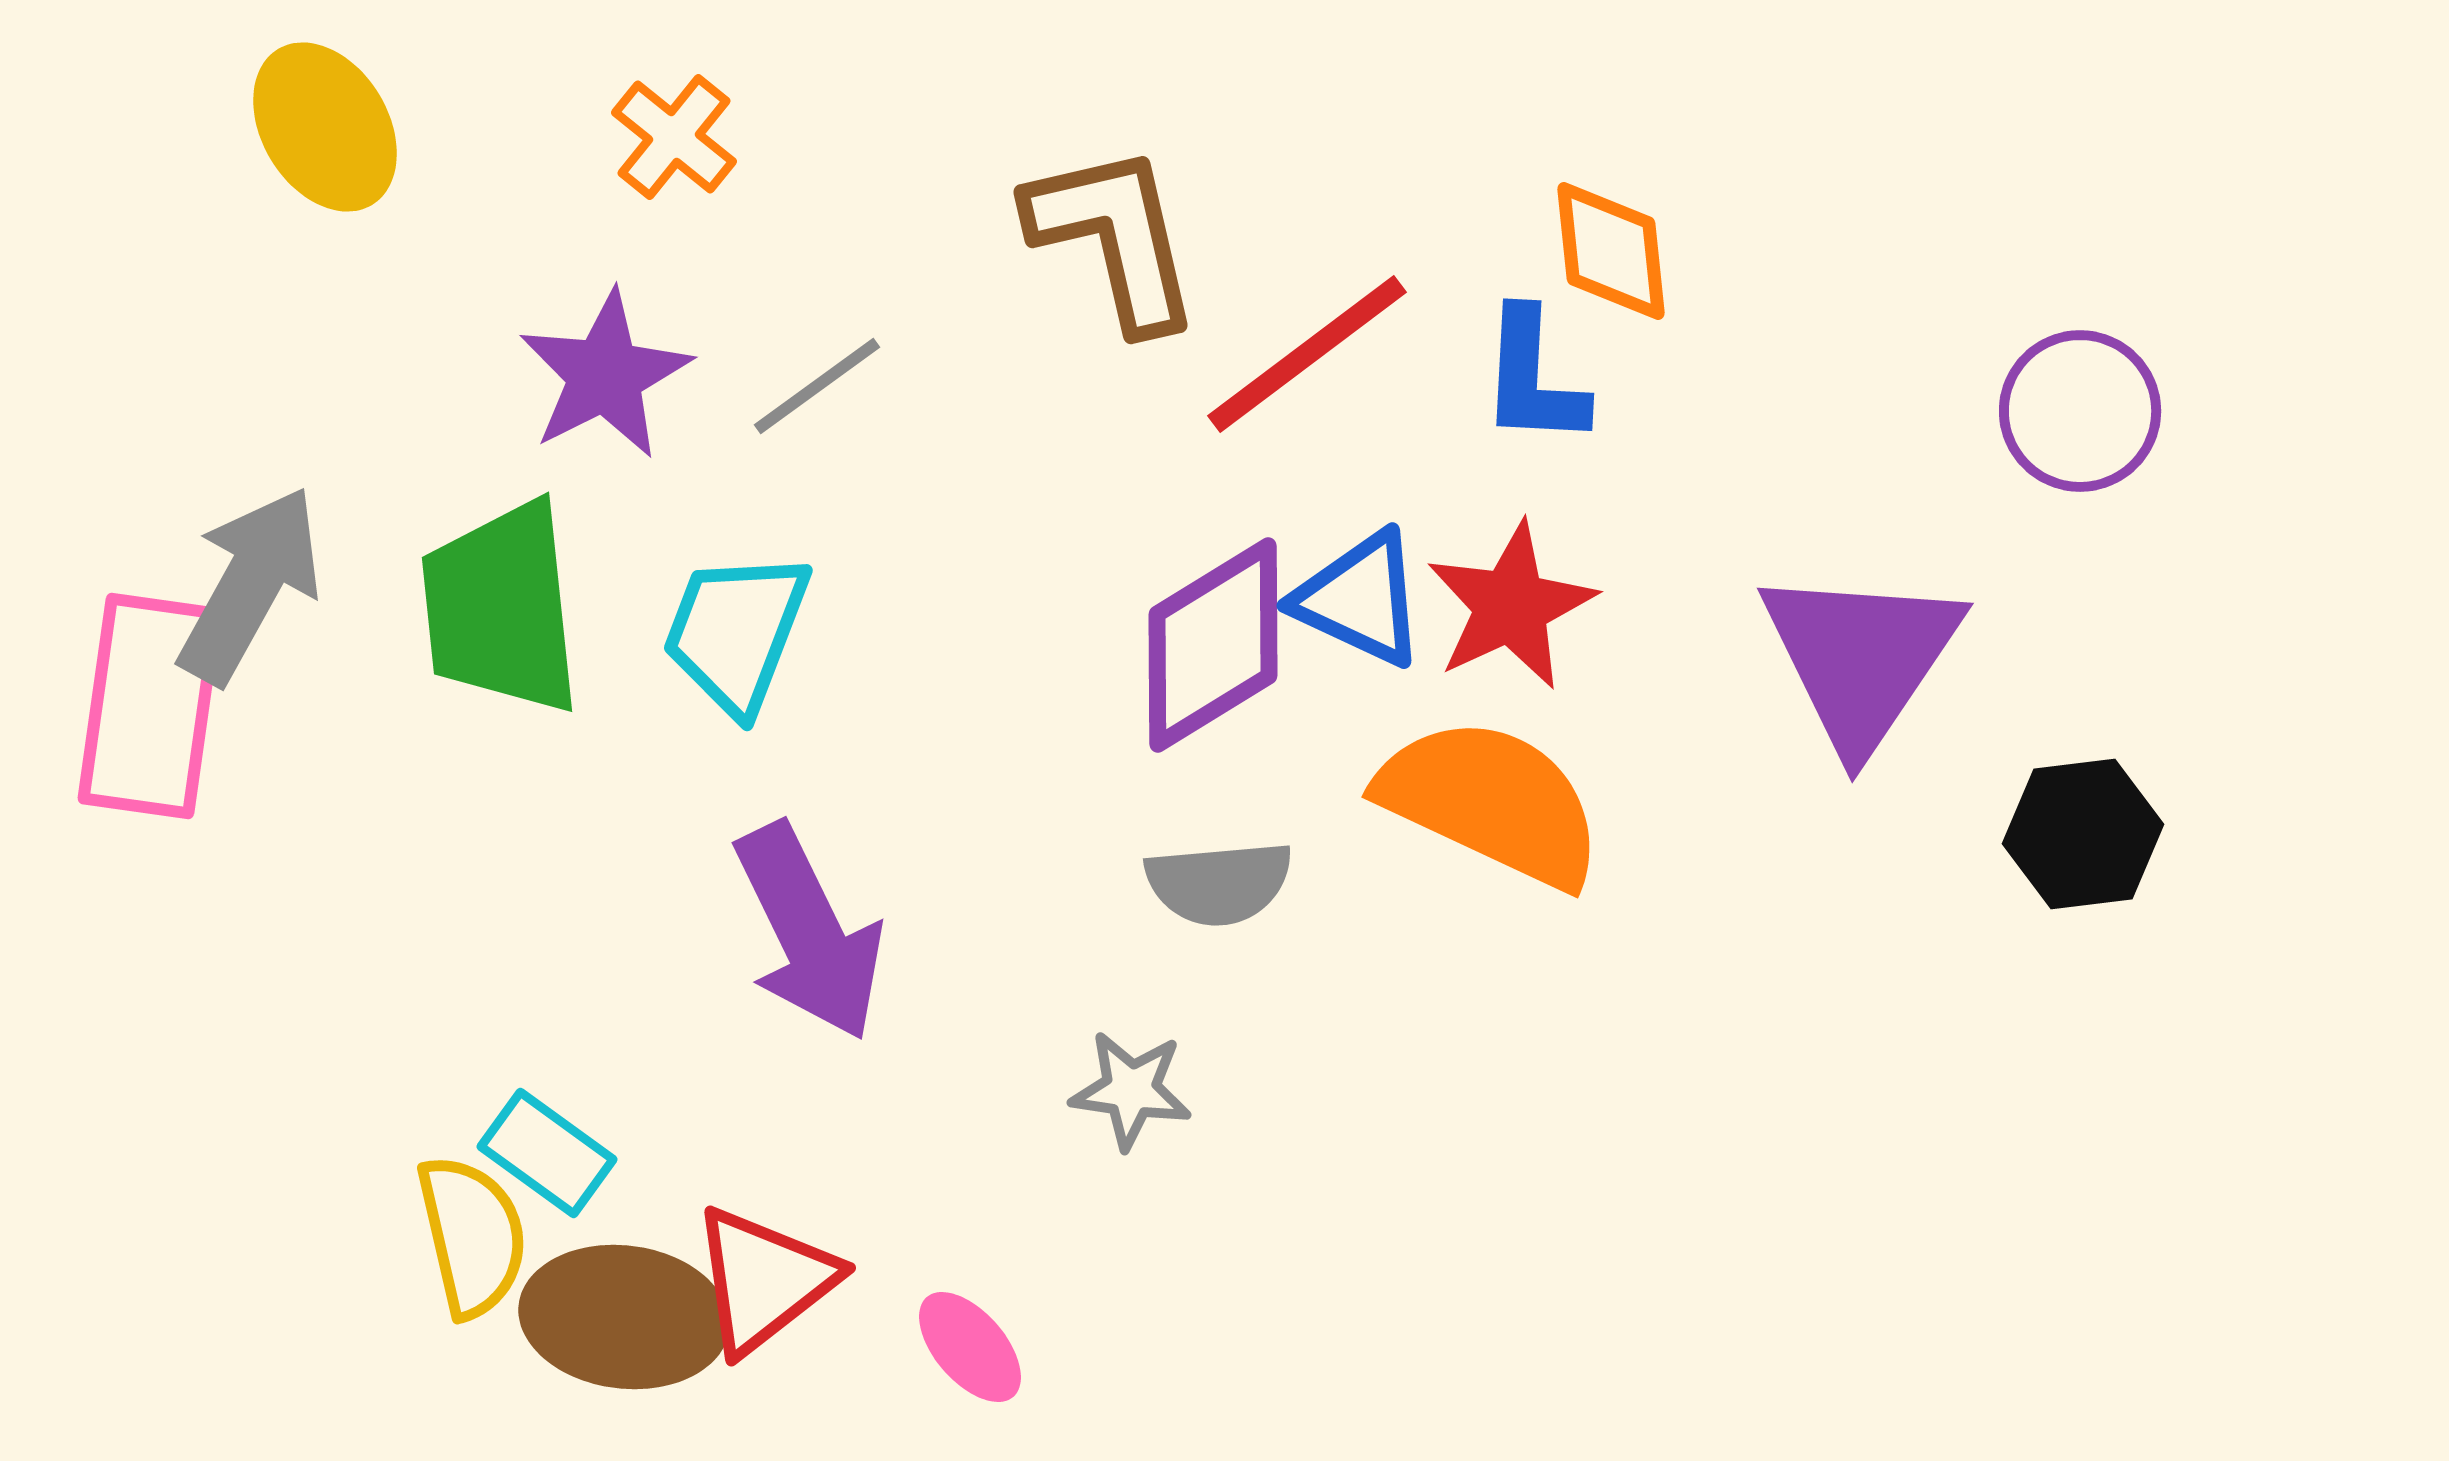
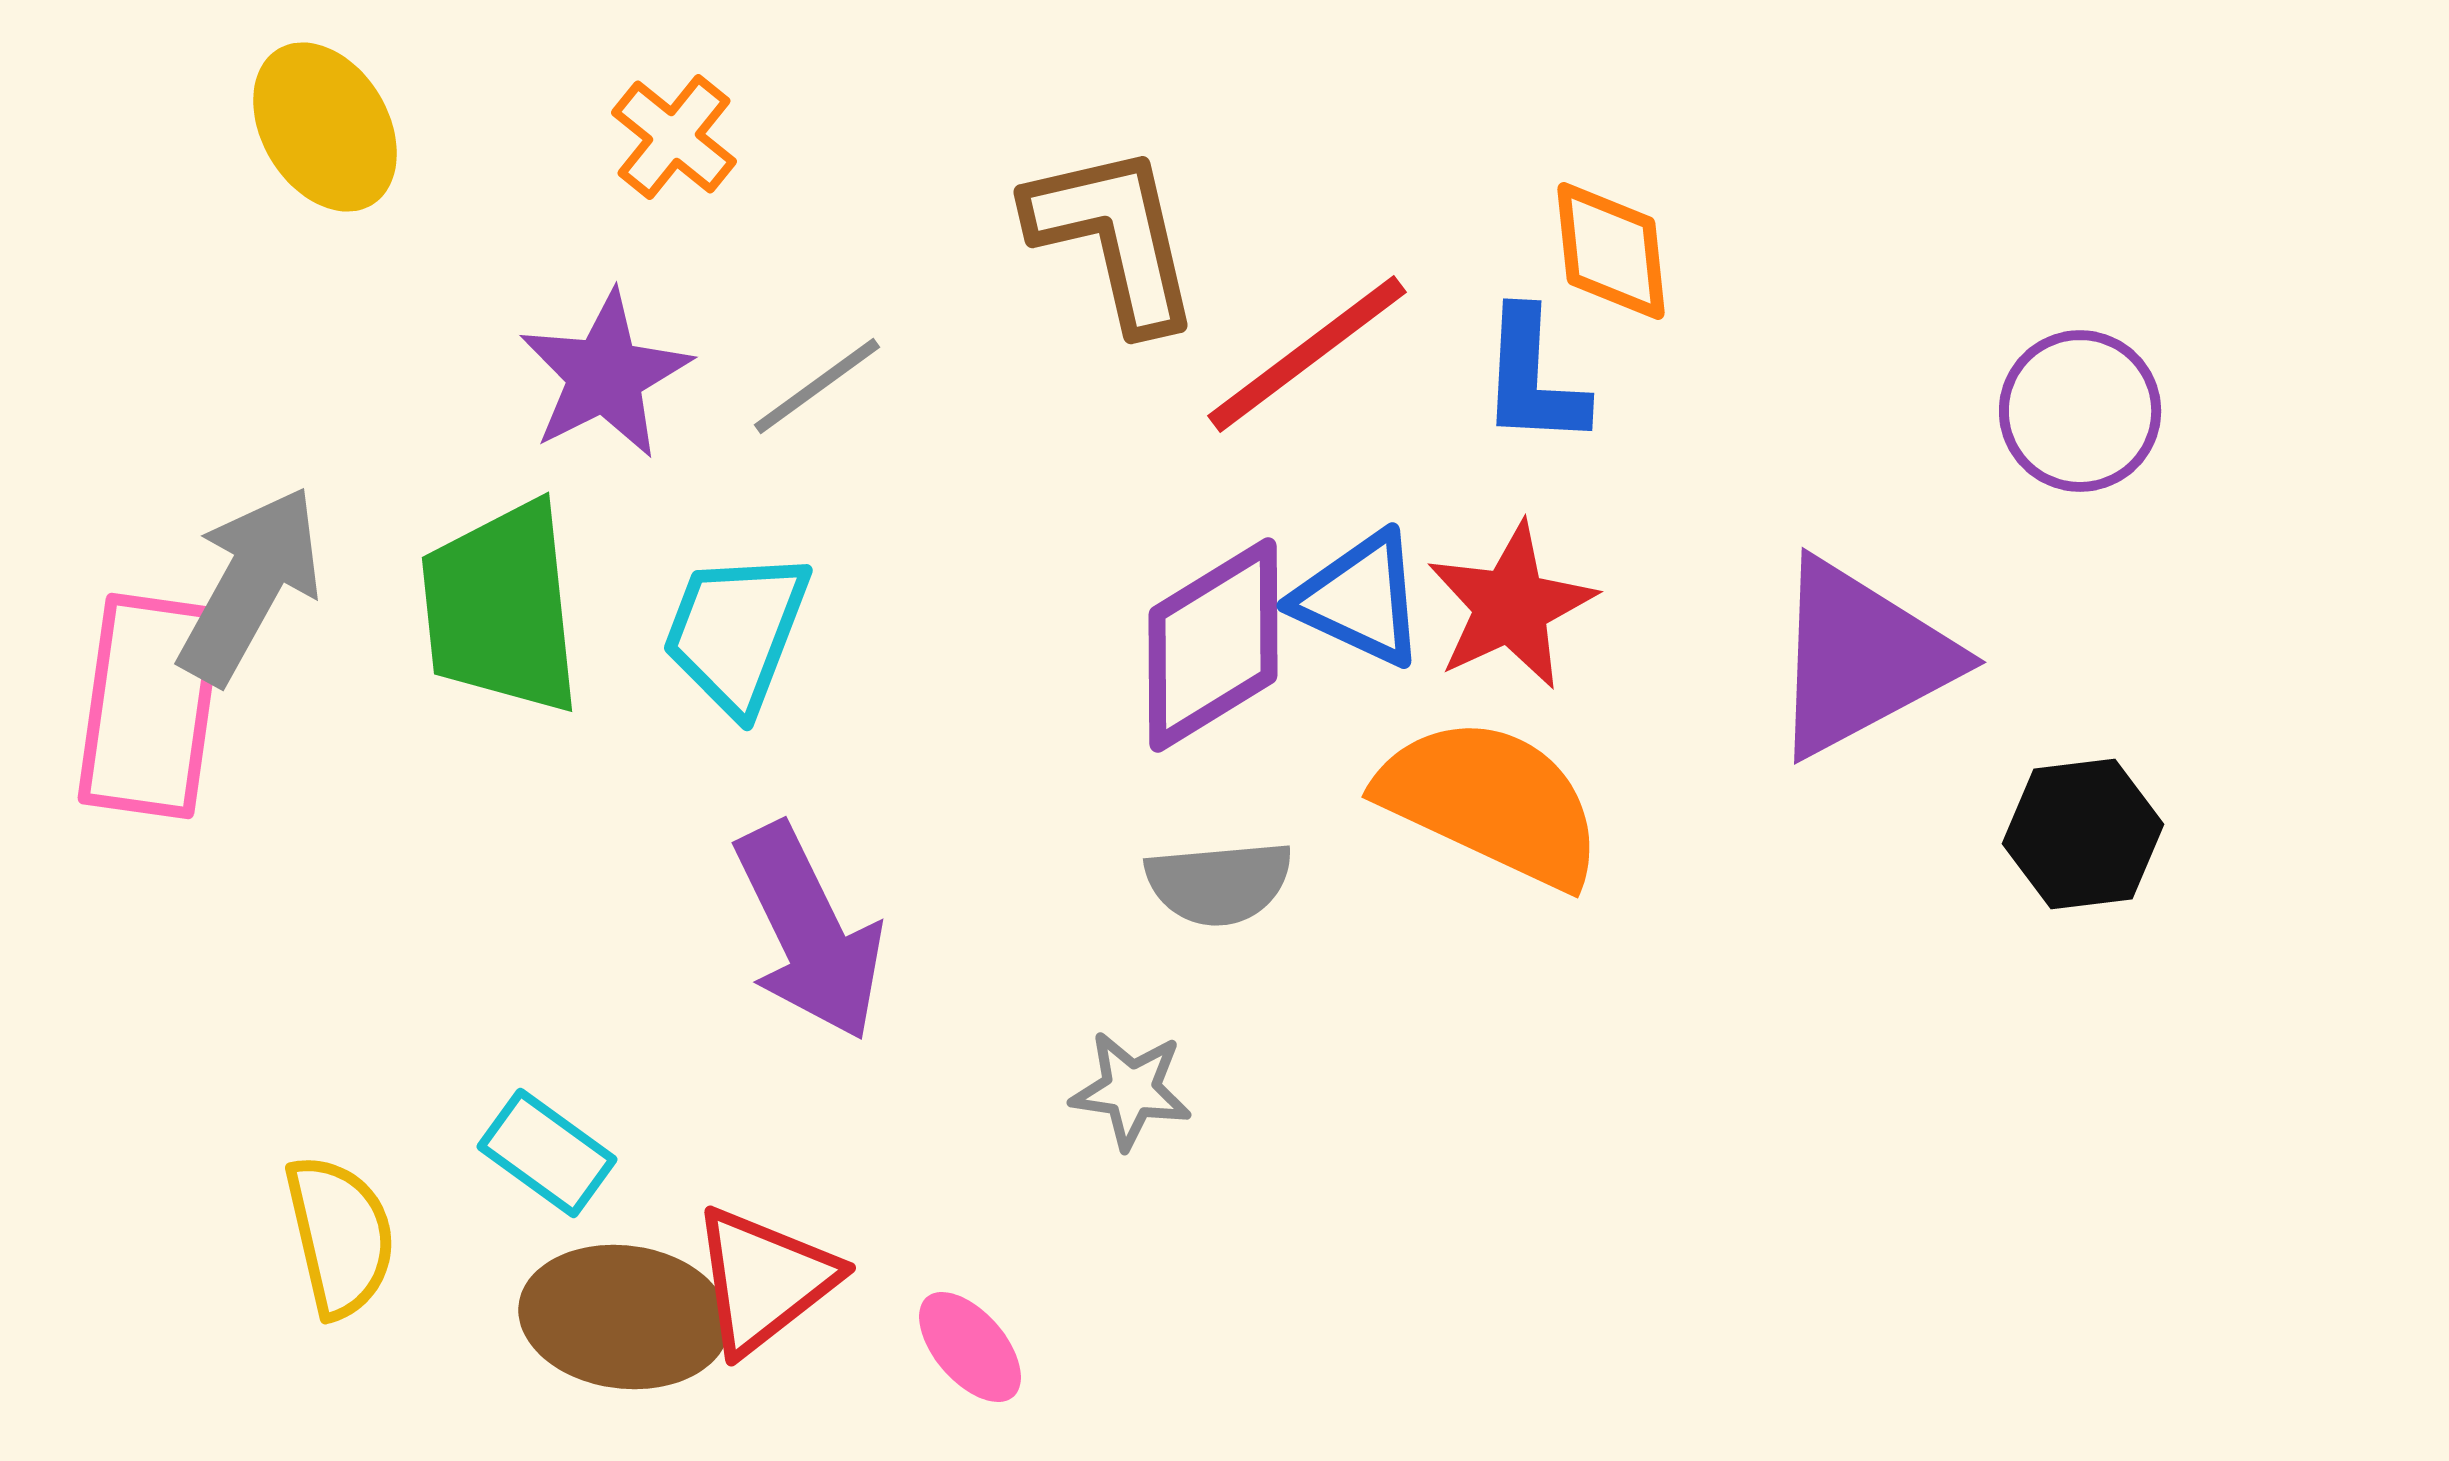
purple triangle: rotated 28 degrees clockwise
yellow semicircle: moved 132 px left
